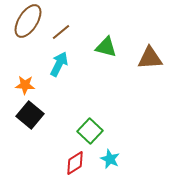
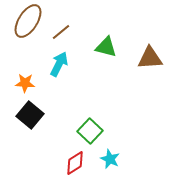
orange star: moved 2 px up
